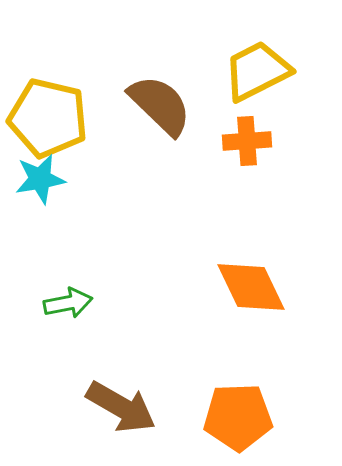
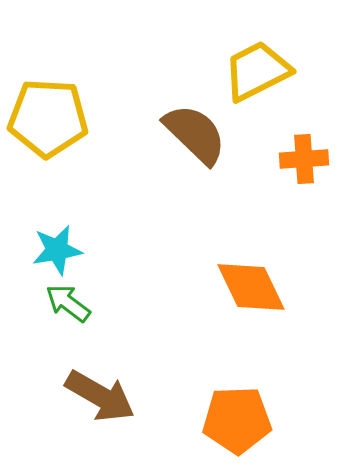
brown semicircle: moved 35 px right, 29 px down
yellow pentagon: rotated 10 degrees counterclockwise
orange cross: moved 57 px right, 18 px down
cyan star: moved 17 px right, 71 px down
green arrow: rotated 132 degrees counterclockwise
brown arrow: moved 21 px left, 11 px up
orange pentagon: moved 1 px left, 3 px down
